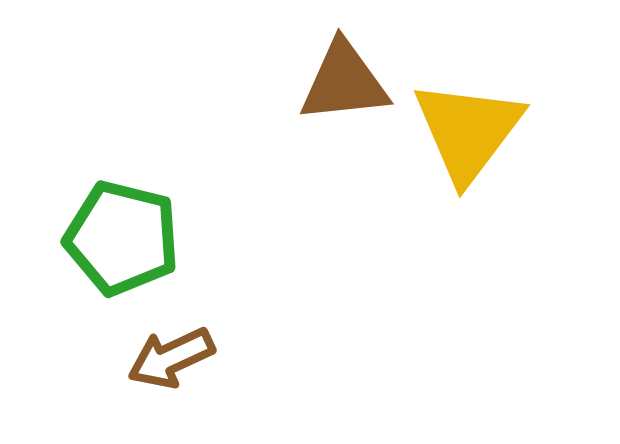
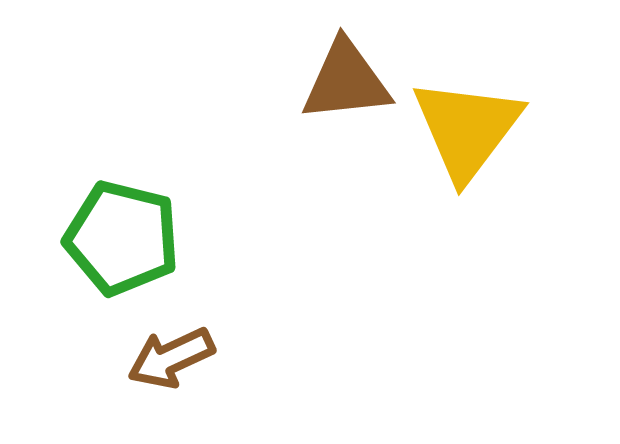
brown triangle: moved 2 px right, 1 px up
yellow triangle: moved 1 px left, 2 px up
